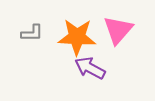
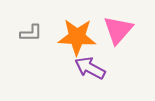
gray L-shape: moved 1 px left
